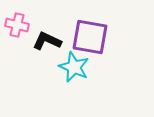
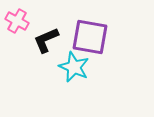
pink cross: moved 4 px up; rotated 15 degrees clockwise
black L-shape: moved 1 px left, 1 px up; rotated 48 degrees counterclockwise
